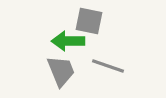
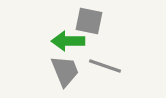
gray line: moved 3 px left
gray trapezoid: moved 4 px right
